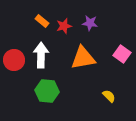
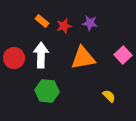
pink square: moved 1 px right, 1 px down; rotated 12 degrees clockwise
red circle: moved 2 px up
